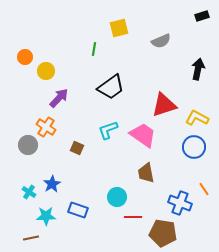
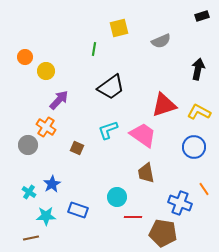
purple arrow: moved 2 px down
yellow L-shape: moved 2 px right, 6 px up
